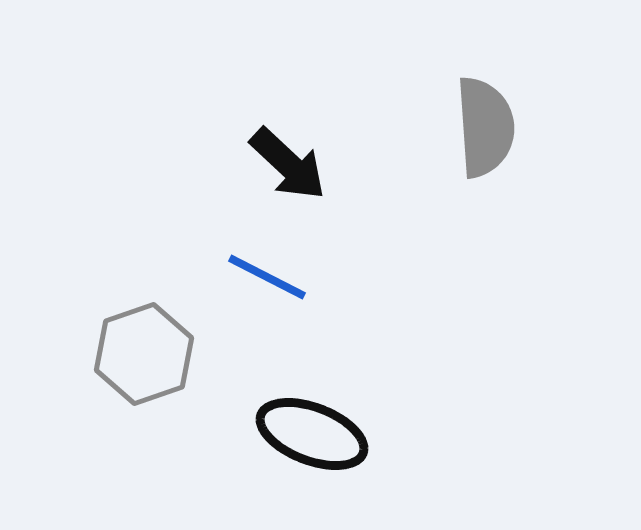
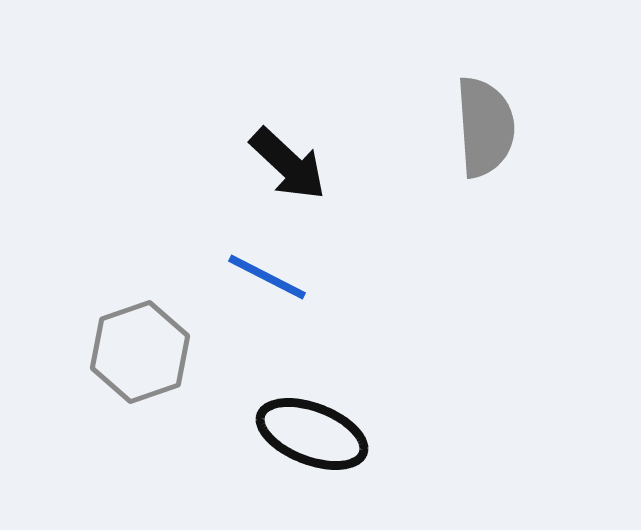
gray hexagon: moved 4 px left, 2 px up
